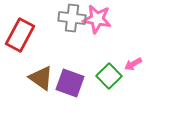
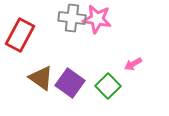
green square: moved 1 px left, 10 px down
purple square: rotated 16 degrees clockwise
